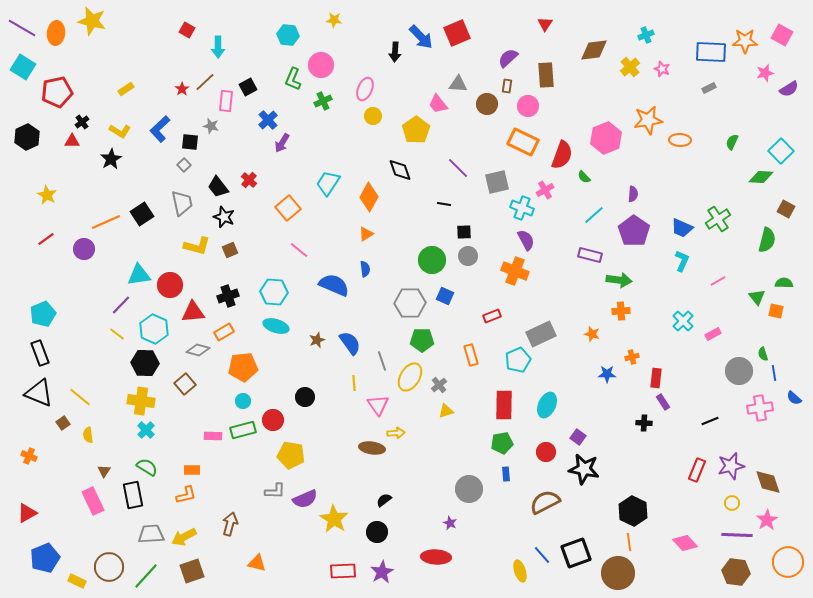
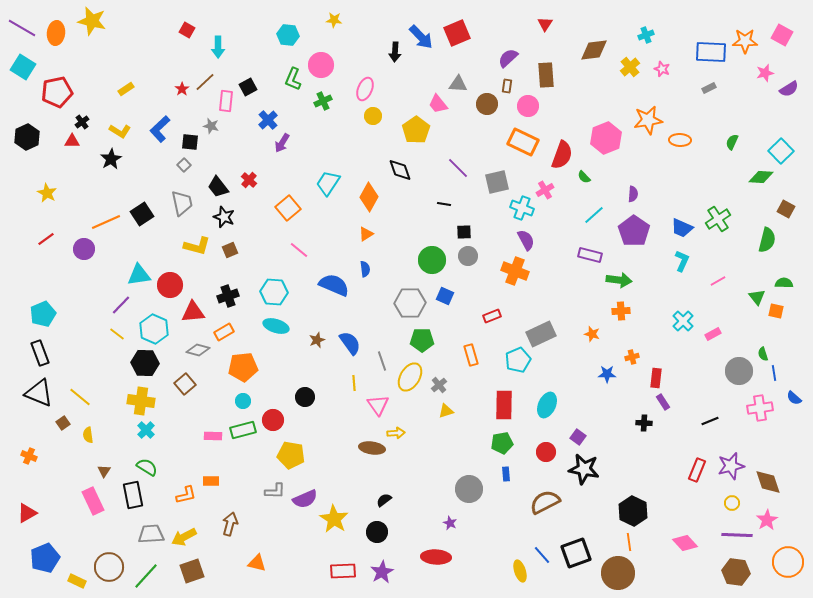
yellow star at (47, 195): moved 2 px up
orange rectangle at (192, 470): moved 19 px right, 11 px down
